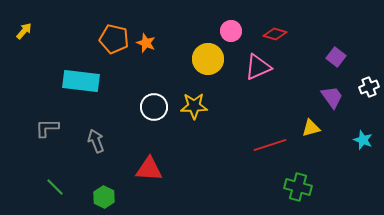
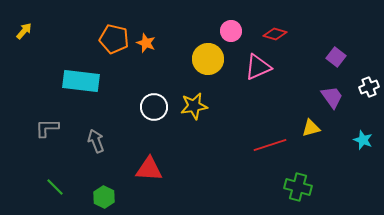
yellow star: rotated 8 degrees counterclockwise
